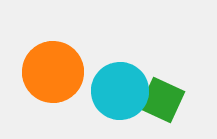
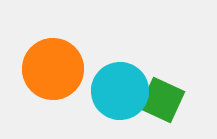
orange circle: moved 3 px up
